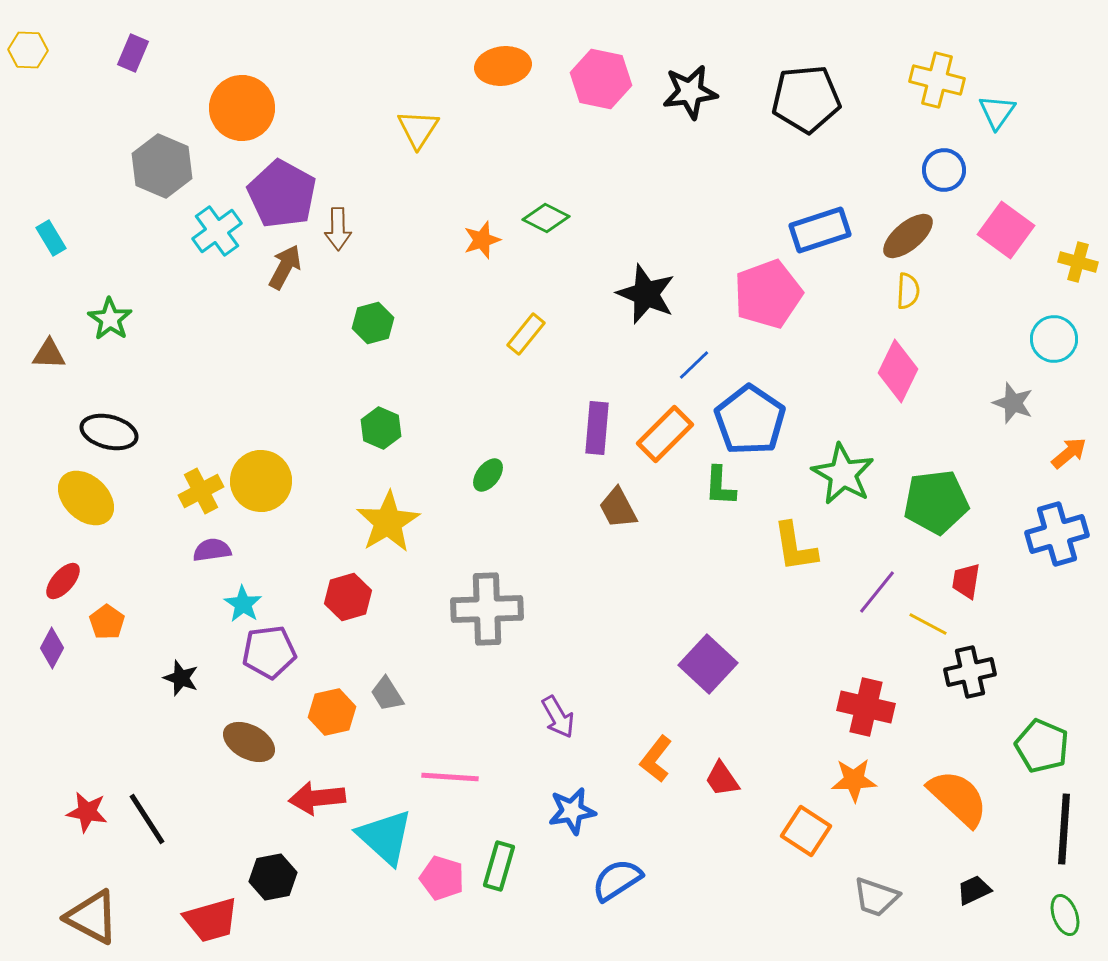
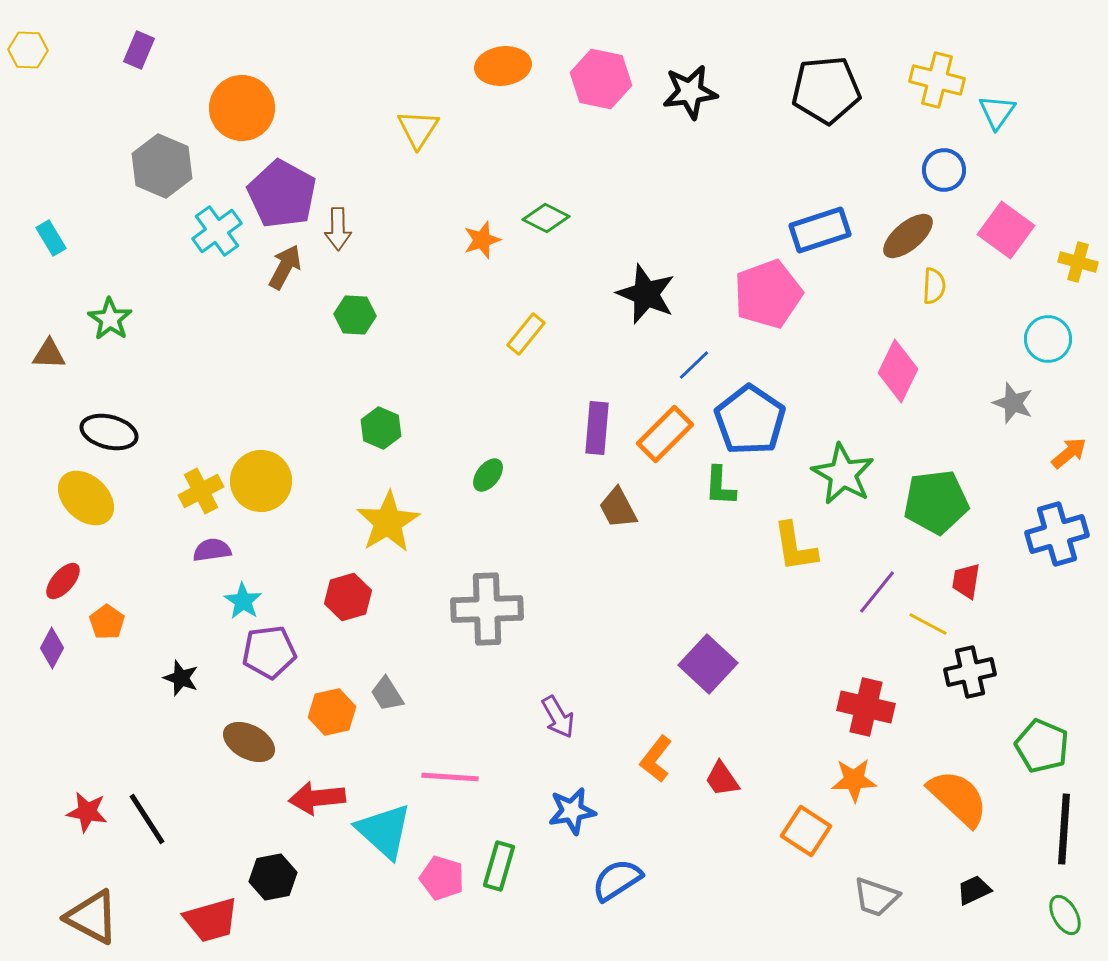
purple rectangle at (133, 53): moved 6 px right, 3 px up
black pentagon at (806, 99): moved 20 px right, 9 px up
yellow semicircle at (908, 291): moved 26 px right, 5 px up
green hexagon at (373, 323): moved 18 px left, 8 px up; rotated 18 degrees clockwise
cyan circle at (1054, 339): moved 6 px left
cyan star at (243, 604): moved 3 px up
cyan triangle at (385, 837): moved 1 px left, 6 px up
green ellipse at (1065, 915): rotated 9 degrees counterclockwise
